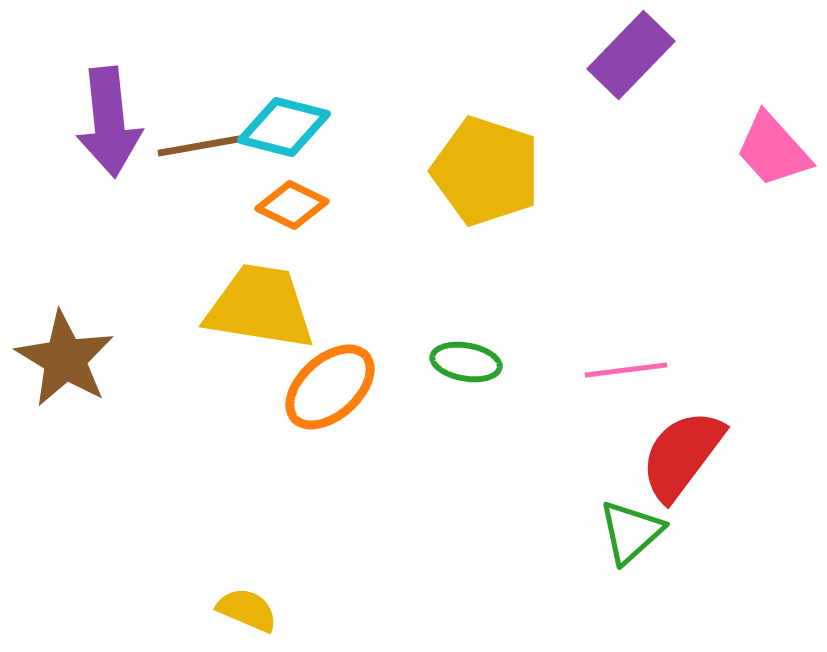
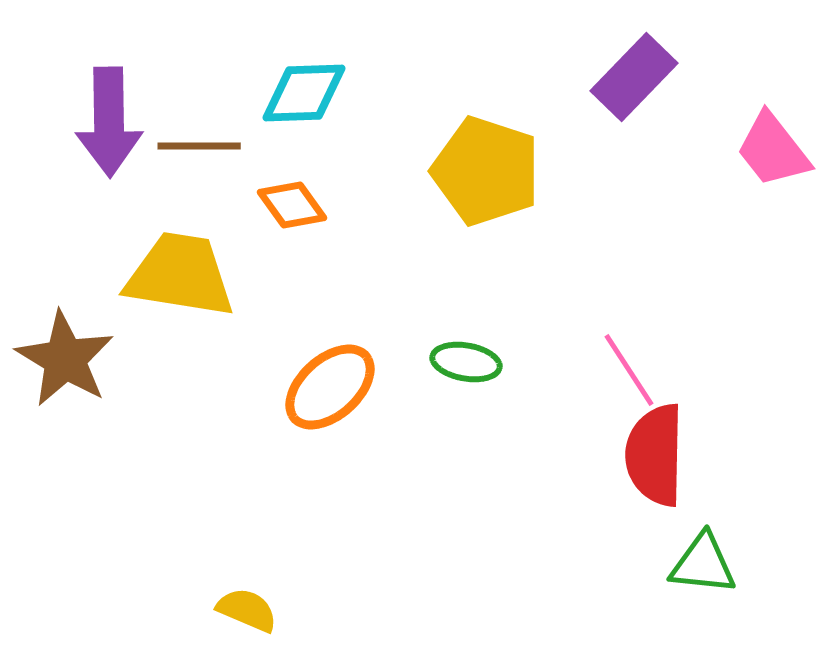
purple rectangle: moved 3 px right, 22 px down
purple arrow: rotated 5 degrees clockwise
cyan diamond: moved 20 px right, 34 px up; rotated 16 degrees counterclockwise
brown line: rotated 10 degrees clockwise
pink trapezoid: rotated 4 degrees clockwise
orange diamond: rotated 28 degrees clockwise
yellow trapezoid: moved 80 px left, 32 px up
pink line: moved 3 px right; rotated 64 degrees clockwise
red semicircle: moved 27 px left; rotated 36 degrees counterclockwise
green triangle: moved 72 px right, 32 px down; rotated 48 degrees clockwise
